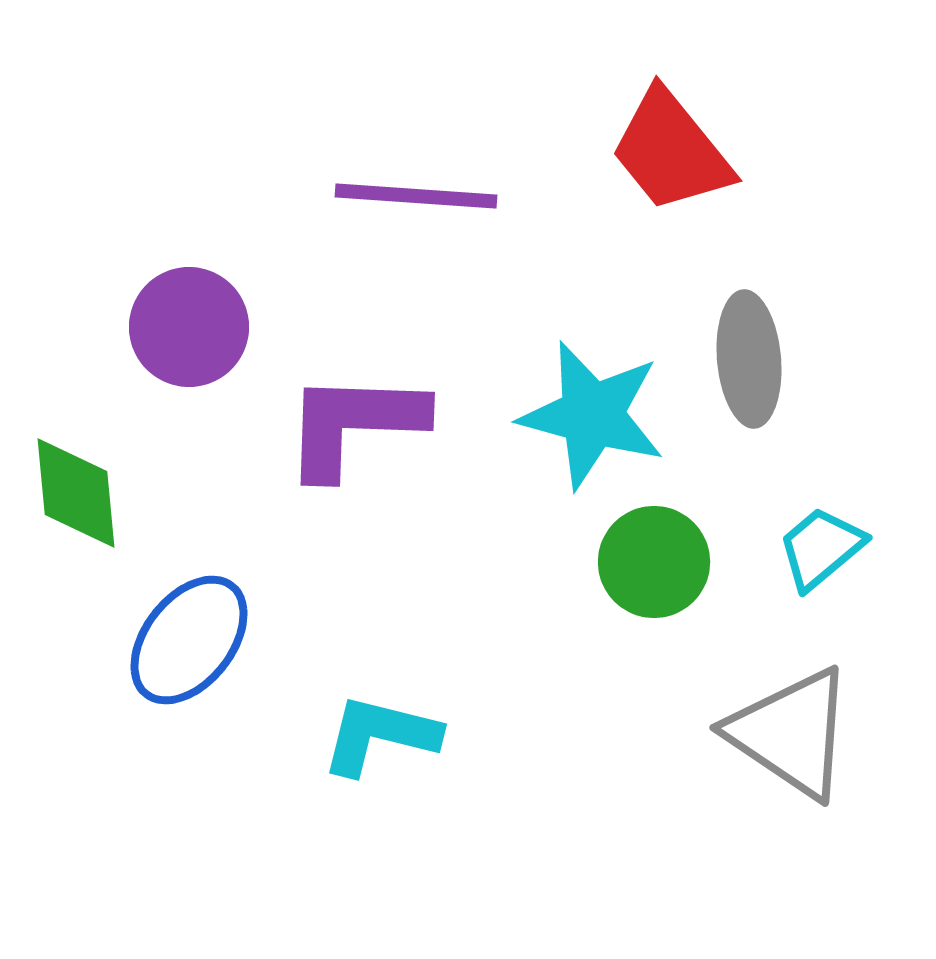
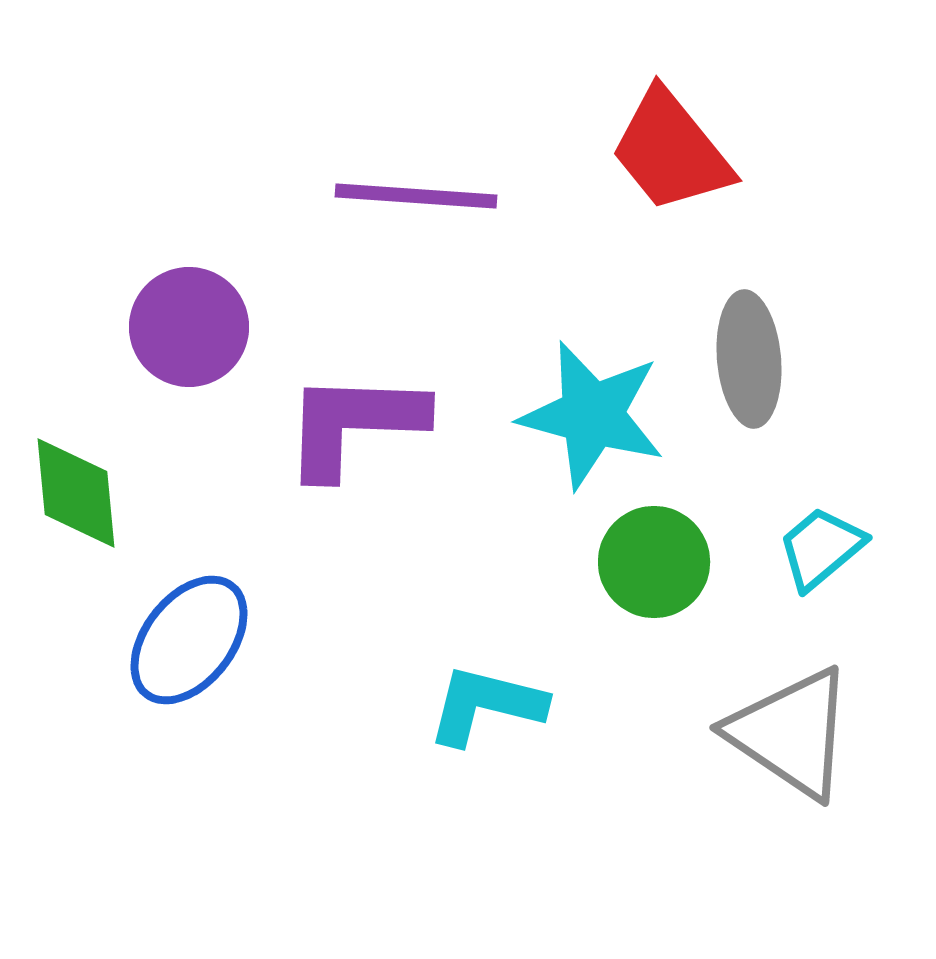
cyan L-shape: moved 106 px right, 30 px up
